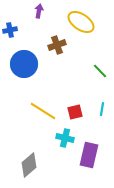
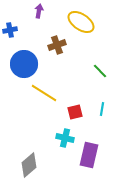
yellow line: moved 1 px right, 18 px up
